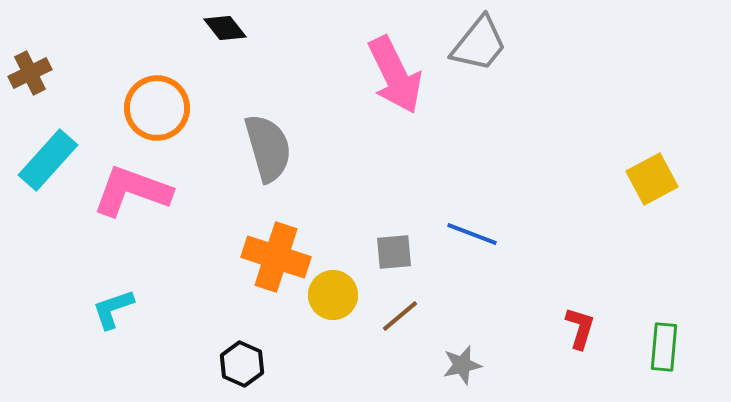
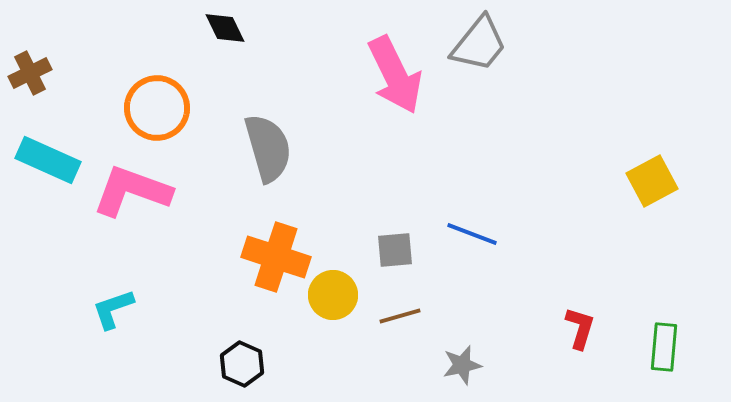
black diamond: rotated 12 degrees clockwise
cyan rectangle: rotated 72 degrees clockwise
yellow square: moved 2 px down
gray square: moved 1 px right, 2 px up
brown line: rotated 24 degrees clockwise
